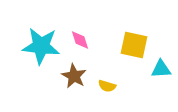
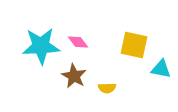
pink diamond: moved 2 px left, 2 px down; rotated 20 degrees counterclockwise
cyan star: rotated 9 degrees counterclockwise
cyan triangle: rotated 15 degrees clockwise
yellow semicircle: moved 2 px down; rotated 18 degrees counterclockwise
